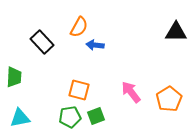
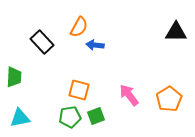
pink arrow: moved 2 px left, 3 px down
